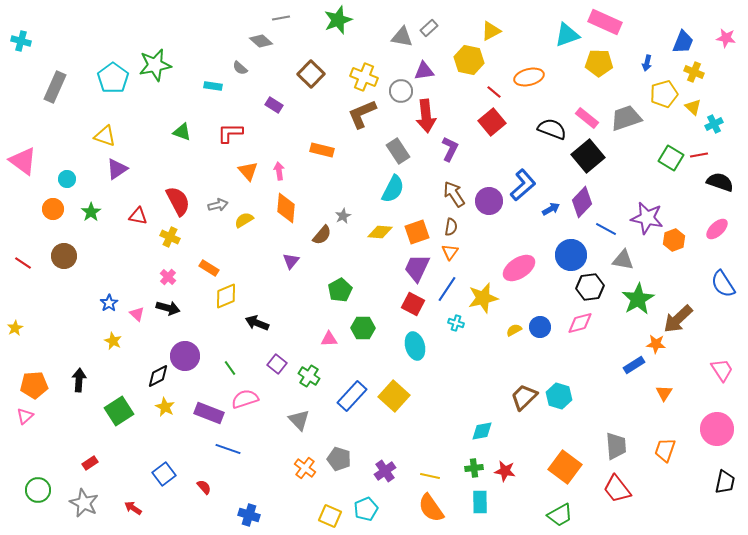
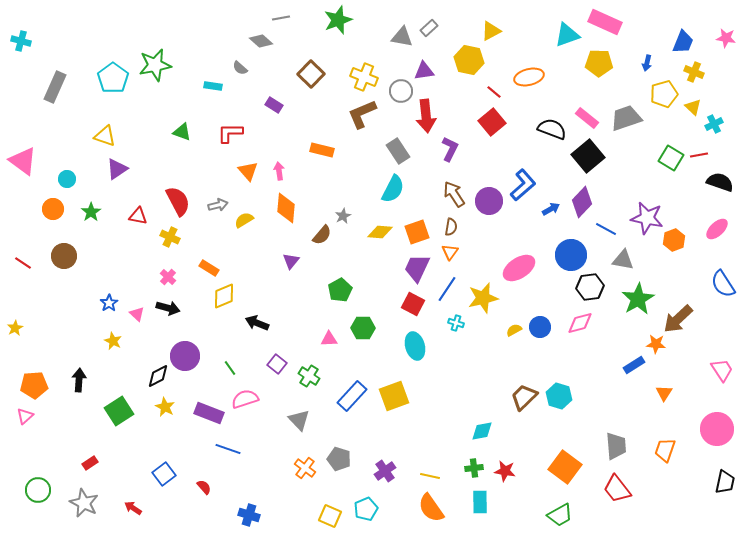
yellow diamond at (226, 296): moved 2 px left
yellow square at (394, 396): rotated 28 degrees clockwise
